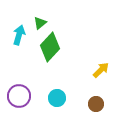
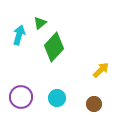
green diamond: moved 4 px right
purple circle: moved 2 px right, 1 px down
brown circle: moved 2 px left
